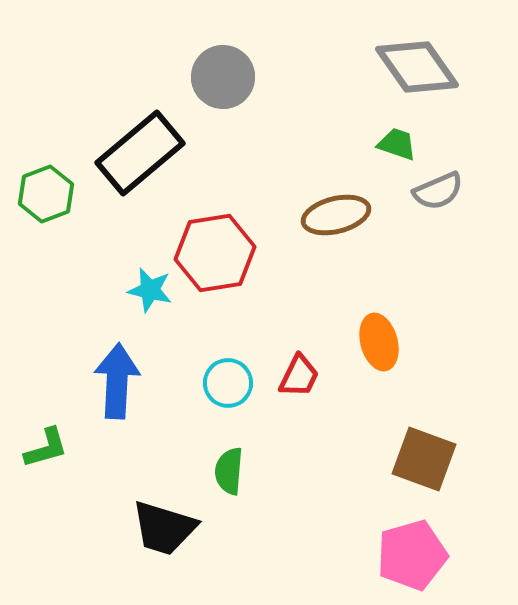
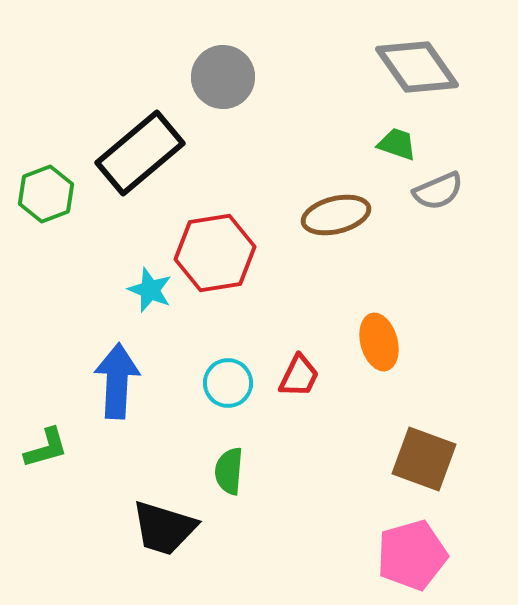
cyan star: rotated 9 degrees clockwise
